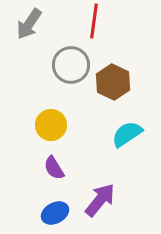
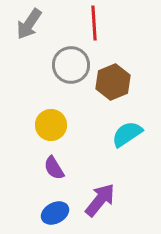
red line: moved 2 px down; rotated 12 degrees counterclockwise
brown hexagon: rotated 12 degrees clockwise
